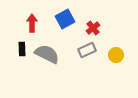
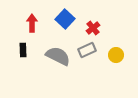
blue square: rotated 18 degrees counterclockwise
black rectangle: moved 1 px right, 1 px down
gray semicircle: moved 11 px right, 2 px down
